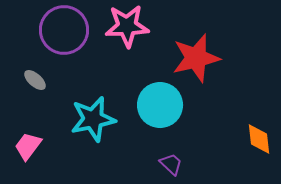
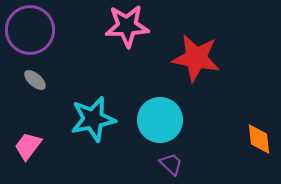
purple circle: moved 34 px left
red star: rotated 24 degrees clockwise
cyan circle: moved 15 px down
